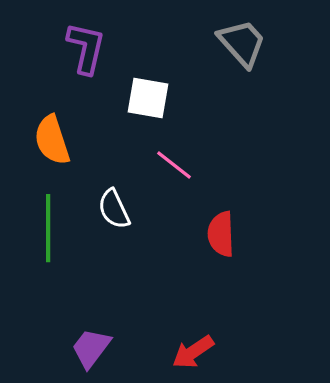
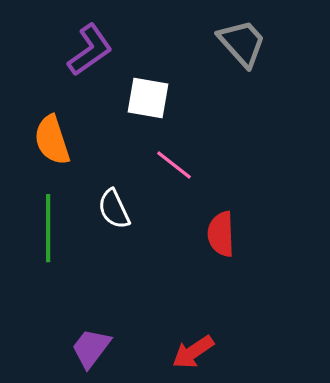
purple L-shape: moved 4 px right, 2 px down; rotated 42 degrees clockwise
